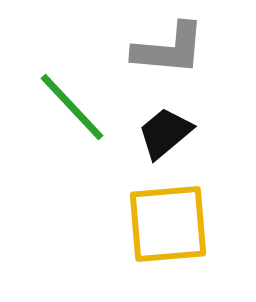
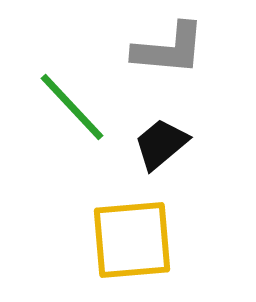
black trapezoid: moved 4 px left, 11 px down
yellow square: moved 36 px left, 16 px down
